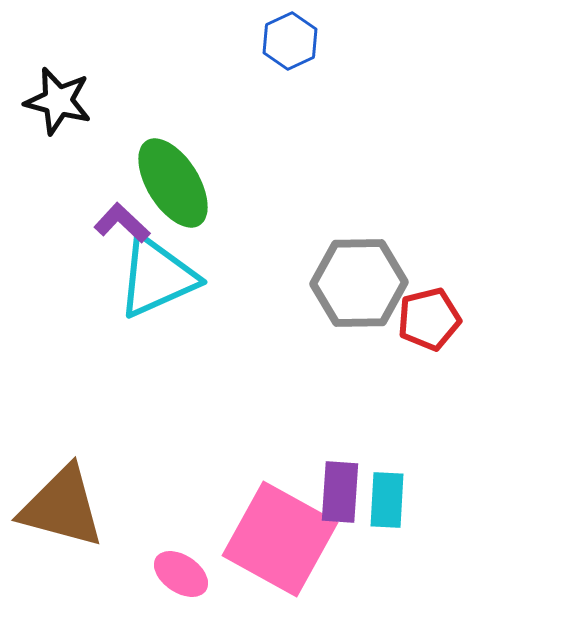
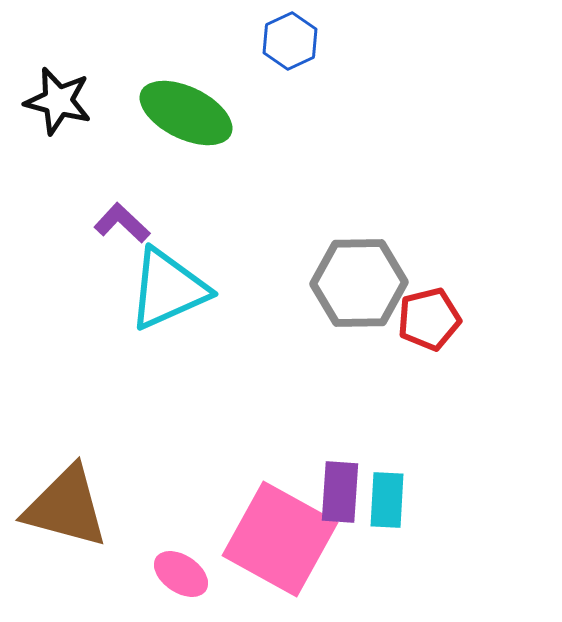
green ellipse: moved 13 px right, 70 px up; rotated 32 degrees counterclockwise
cyan triangle: moved 11 px right, 12 px down
brown triangle: moved 4 px right
